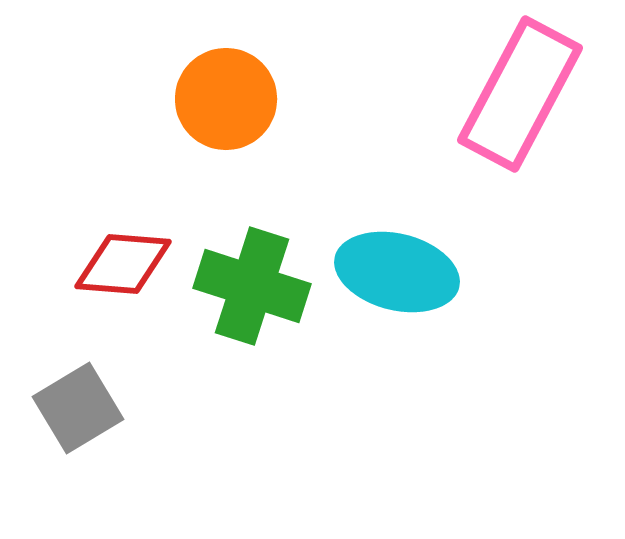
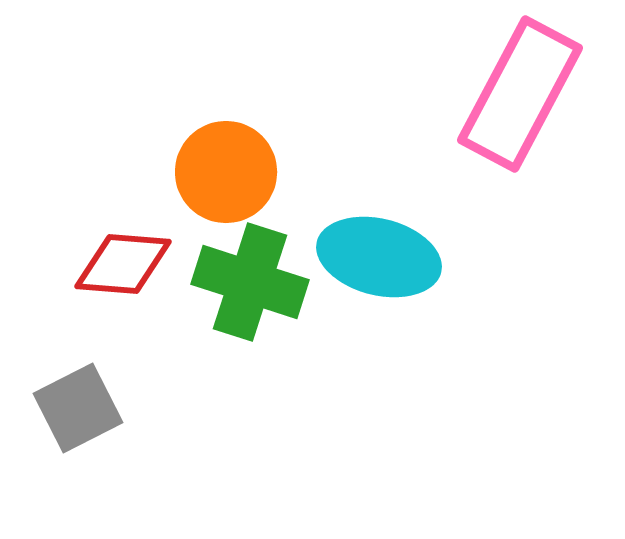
orange circle: moved 73 px down
cyan ellipse: moved 18 px left, 15 px up
green cross: moved 2 px left, 4 px up
gray square: rotated 4 degrees clockwise
